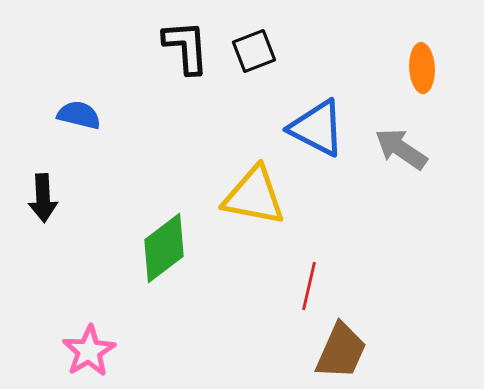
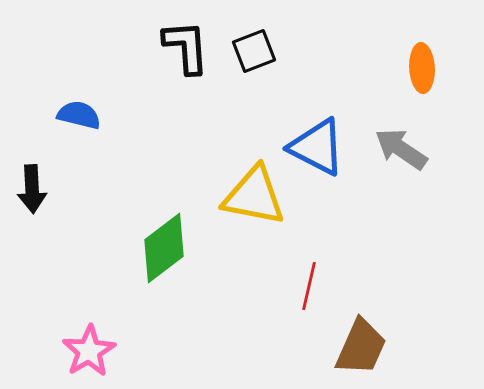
blue triangle: moved 19 px down
black arrow: moved 11 px left, 9 px up
brown trapezoid: moved 20 px right, 4 px up
